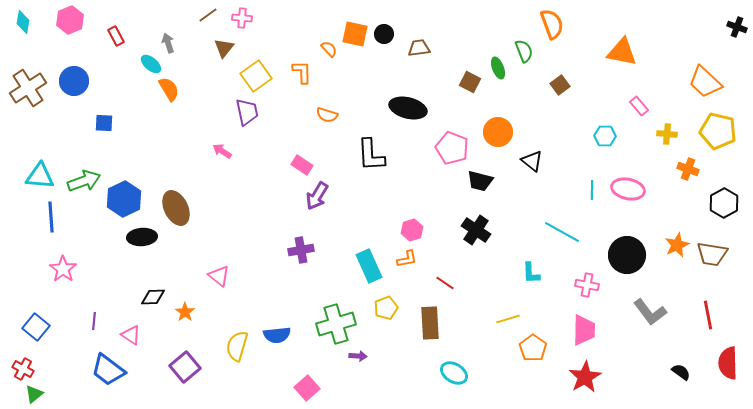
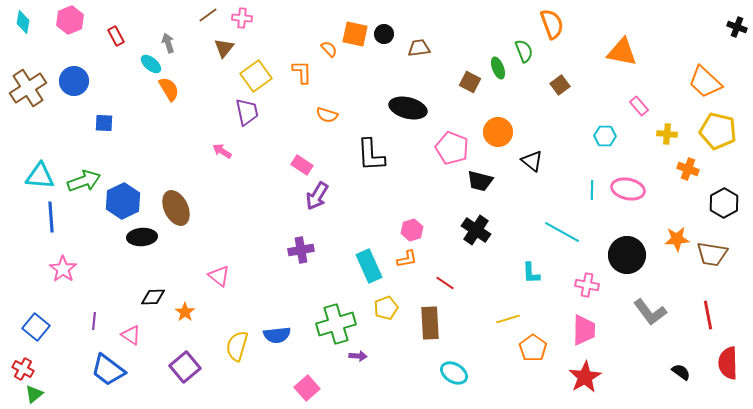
blue hexagon at (124, 199): moved 1 px left, 2 px down
orange star at (677, 245): moved 6 px up; rotated 20 degrees clockwise
